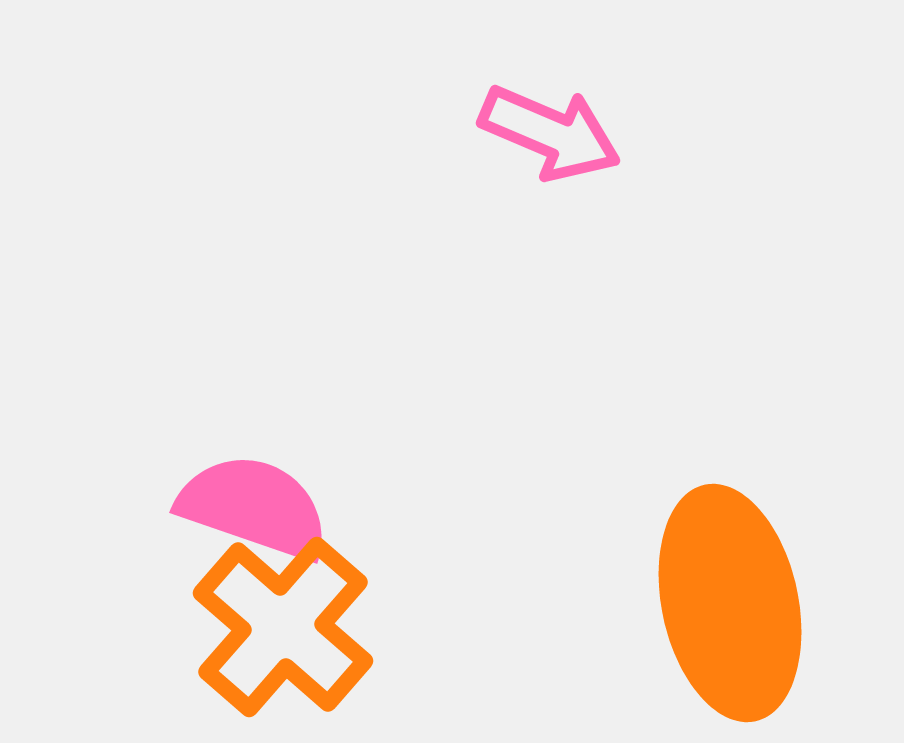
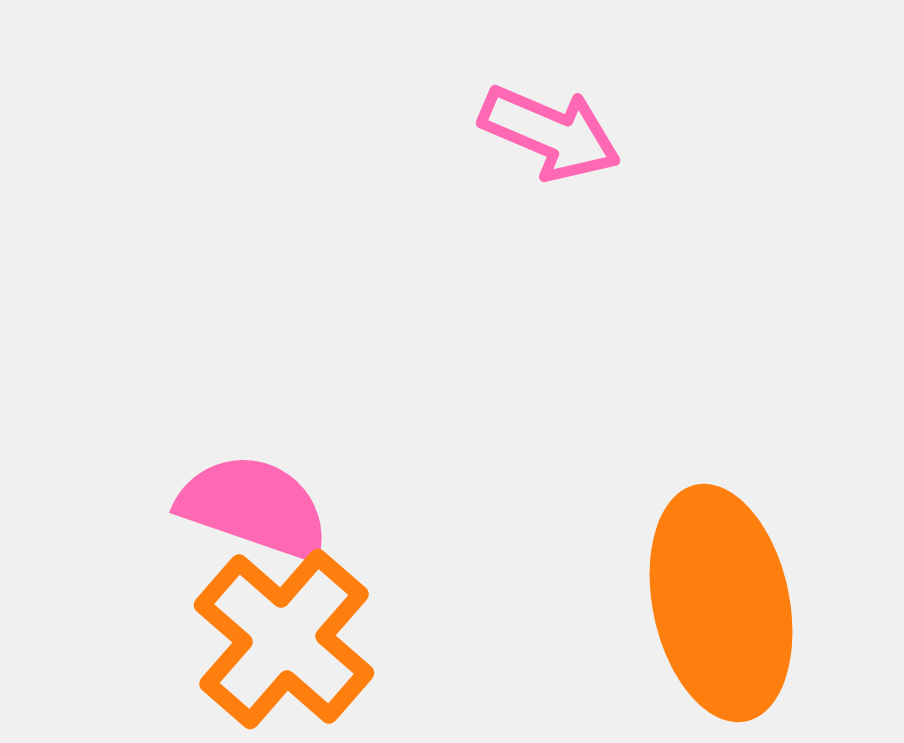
orange ellipse: moved 9 px left
orange cross: moved 1 px right, 12 px down
